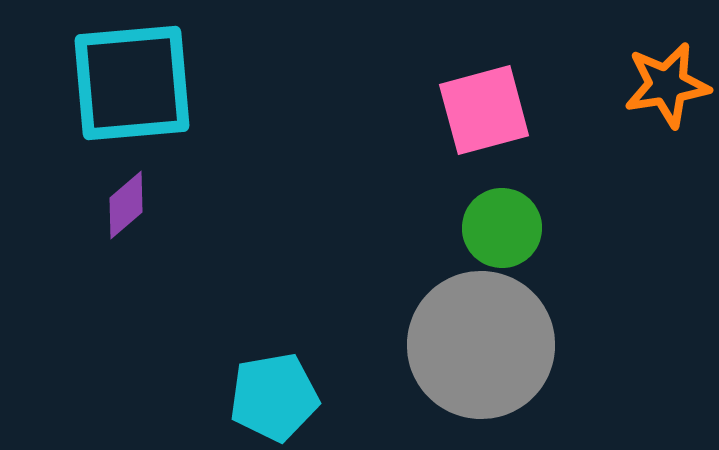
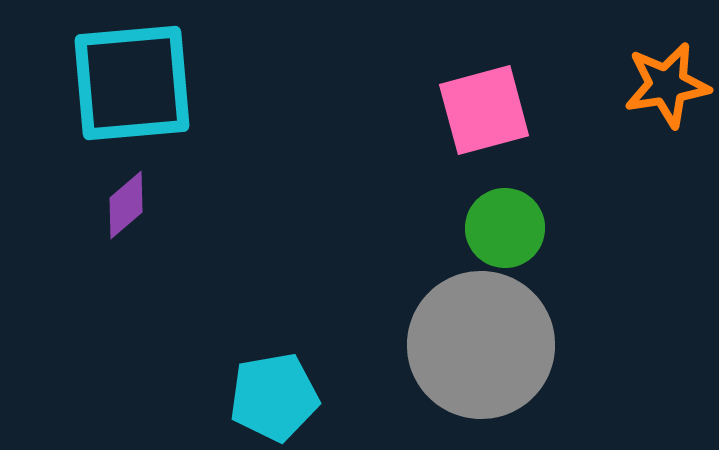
green circle: moved 3 px right
